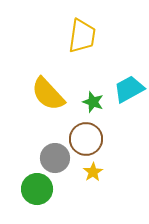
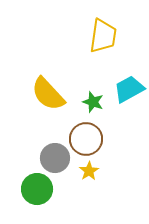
yellow trapezoid: moved 21 px right
yellow star: moved 4 px left, 1 px up
